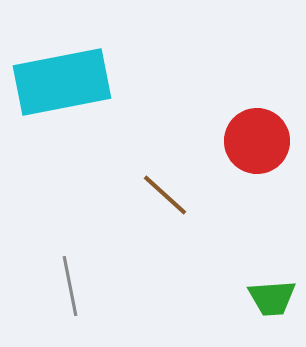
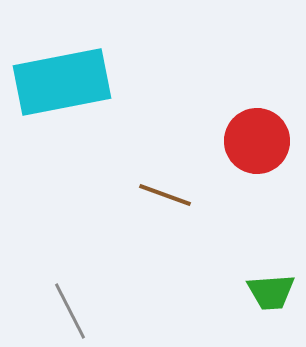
brown line: rotated 22 degrees counterclockwise
gray line: moved 25 px down; rotated 16 degrees counterclockwise
green trapezoid: moved 1 px left, 6 px up
